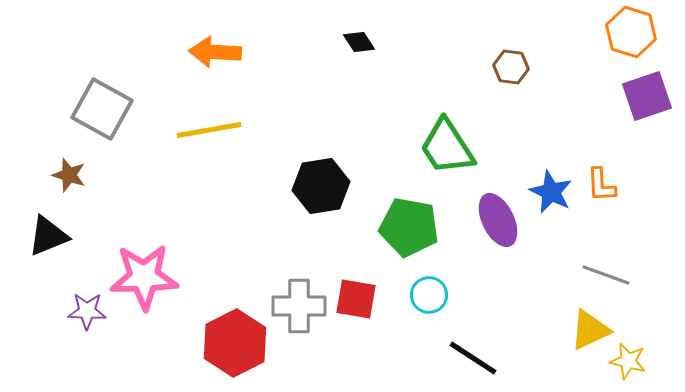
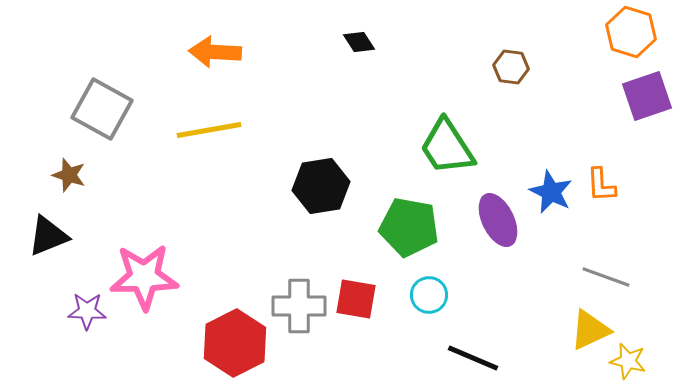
gray line: moved 2 px down
black line: rotated 10 degrees counterclockwise
